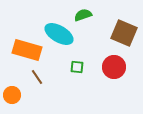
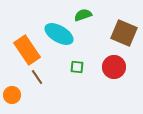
orange rectangle: rotated 40 degrees clockwise
